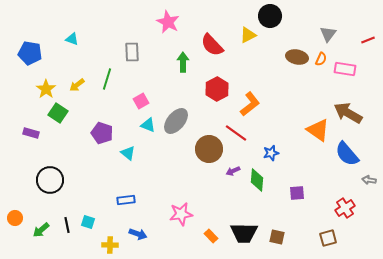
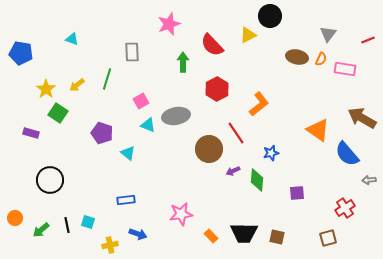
pink star at (168, 22): moved 1 px right, 2 px down; rotated 25 degrees clockwise
blue pentagon at (30, 53): moved 9 px left
orange L-shape at (250, 104): moved 9 px right
brown arrow at (348, 113): moved 14 px right, 5 px down
gray ellipse at (176, 121): moved 5 px up; rotated 40 degrees clockwise
red line at (236, 133): rotated 20 degrees clockwise
gray arrow at (369, 180): rotated 16 degrees counterclockwise
yellow cross at (110, 245): rotated 14 degrees counterclockwise
